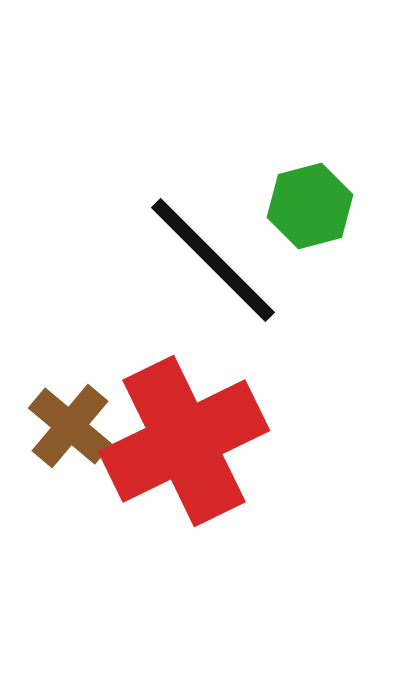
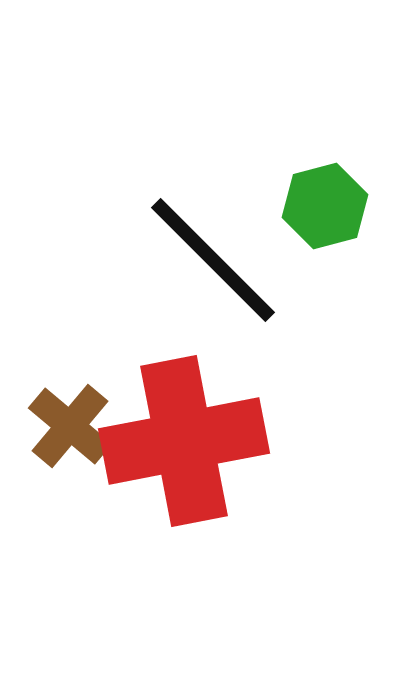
green hexagon: moved 15 px right
red cross: rotated 15 degrees clockwise
